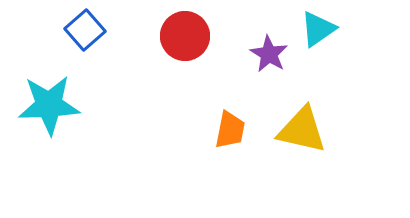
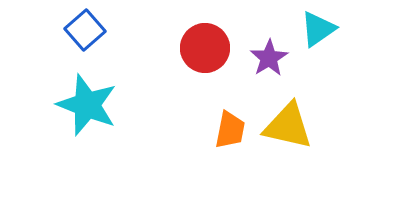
red circle: moved 20 px right, 12 px down
purple star: moved 4 px down; rotated 9 degrees clockwise
cyan star: moved 38 px right; rotated 24 degrees clockwise
yellow triangle: moved 14 px left, 4 px up
